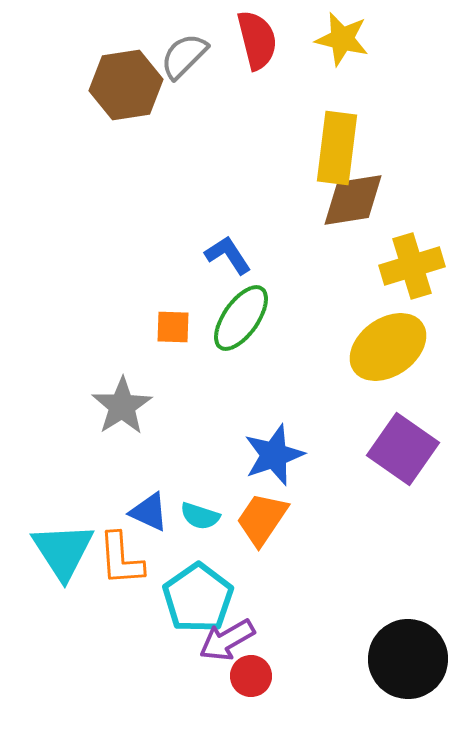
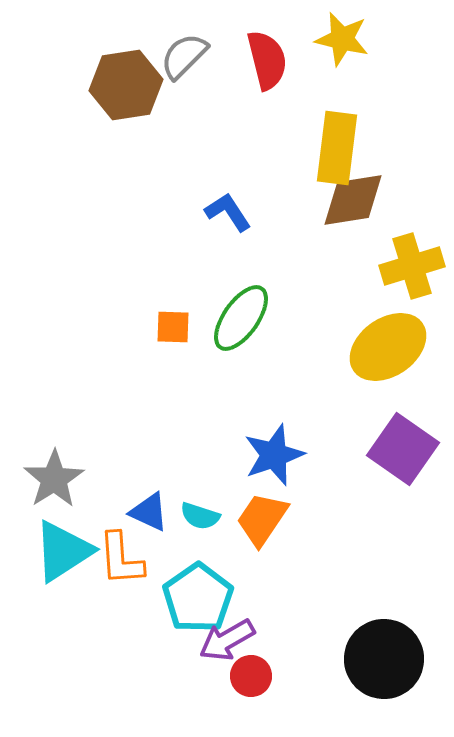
red semicircle: moved 10 px right, 20 px down
blue L-shape: moved 43 px up
gray star: moved 68 px left, 73 px down
cyan triangle: rotated 30 degrees clockwise
black circle: moved 24 px left
